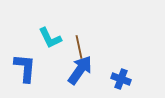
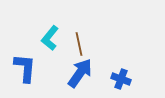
cyan L-shape: rotated 65 degrees clockwise
brown line: moved 3 px up
blue arrow: moved 3 px down
